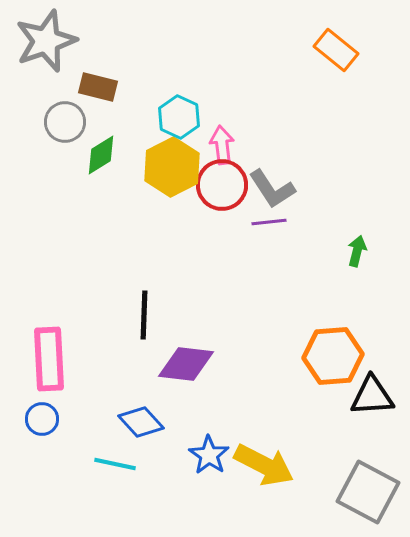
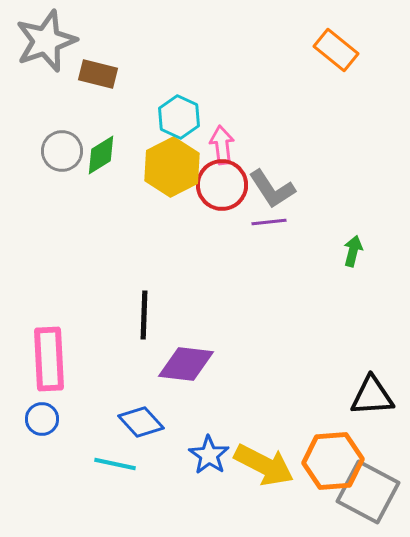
brown rectangle: moved 13 px up
gray circle: moved 3 px left, 29 px down
green arrow: moved 4 px left
orange hexagon: moved 105 px down
